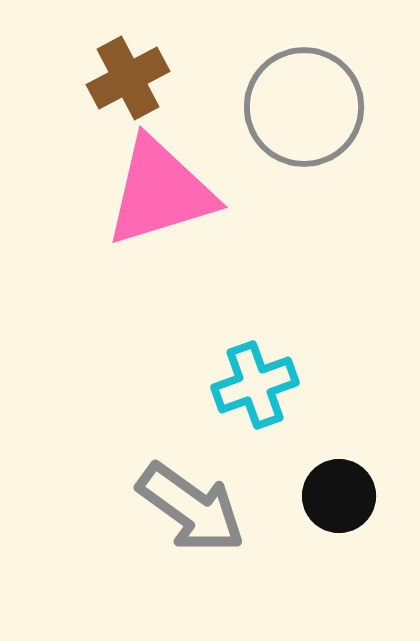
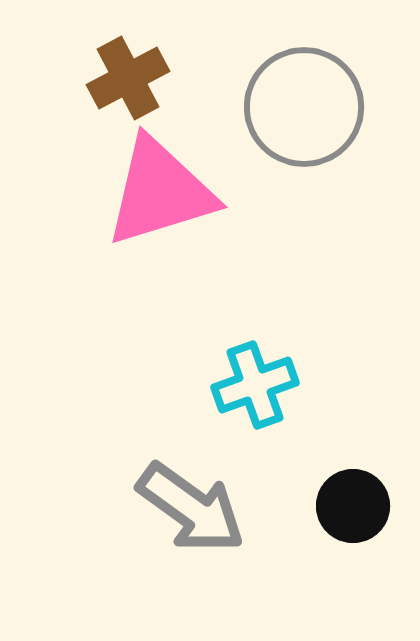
black circle: moved 14 px right, 10 px down
